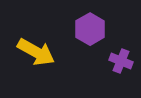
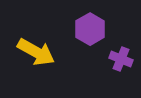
purple cross: moved 2 px up
